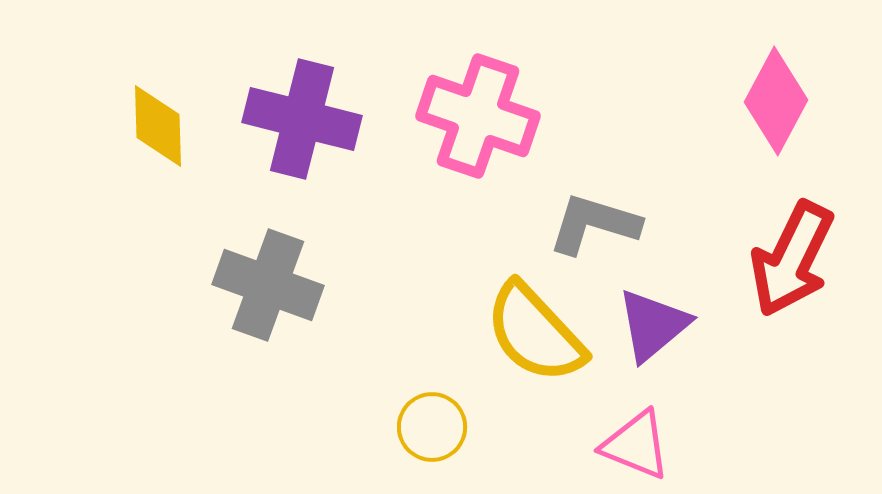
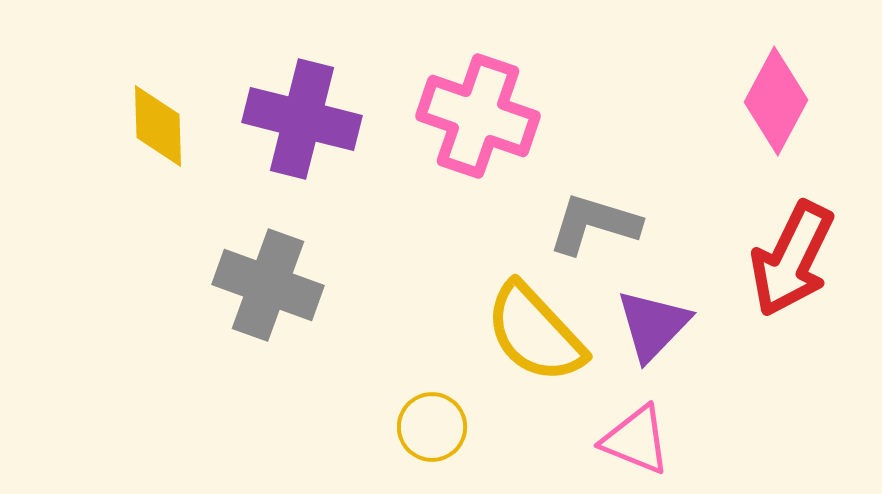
purple triangle: rotated 6 degrees counterclockwise
pink triangle: moved 5 px up
